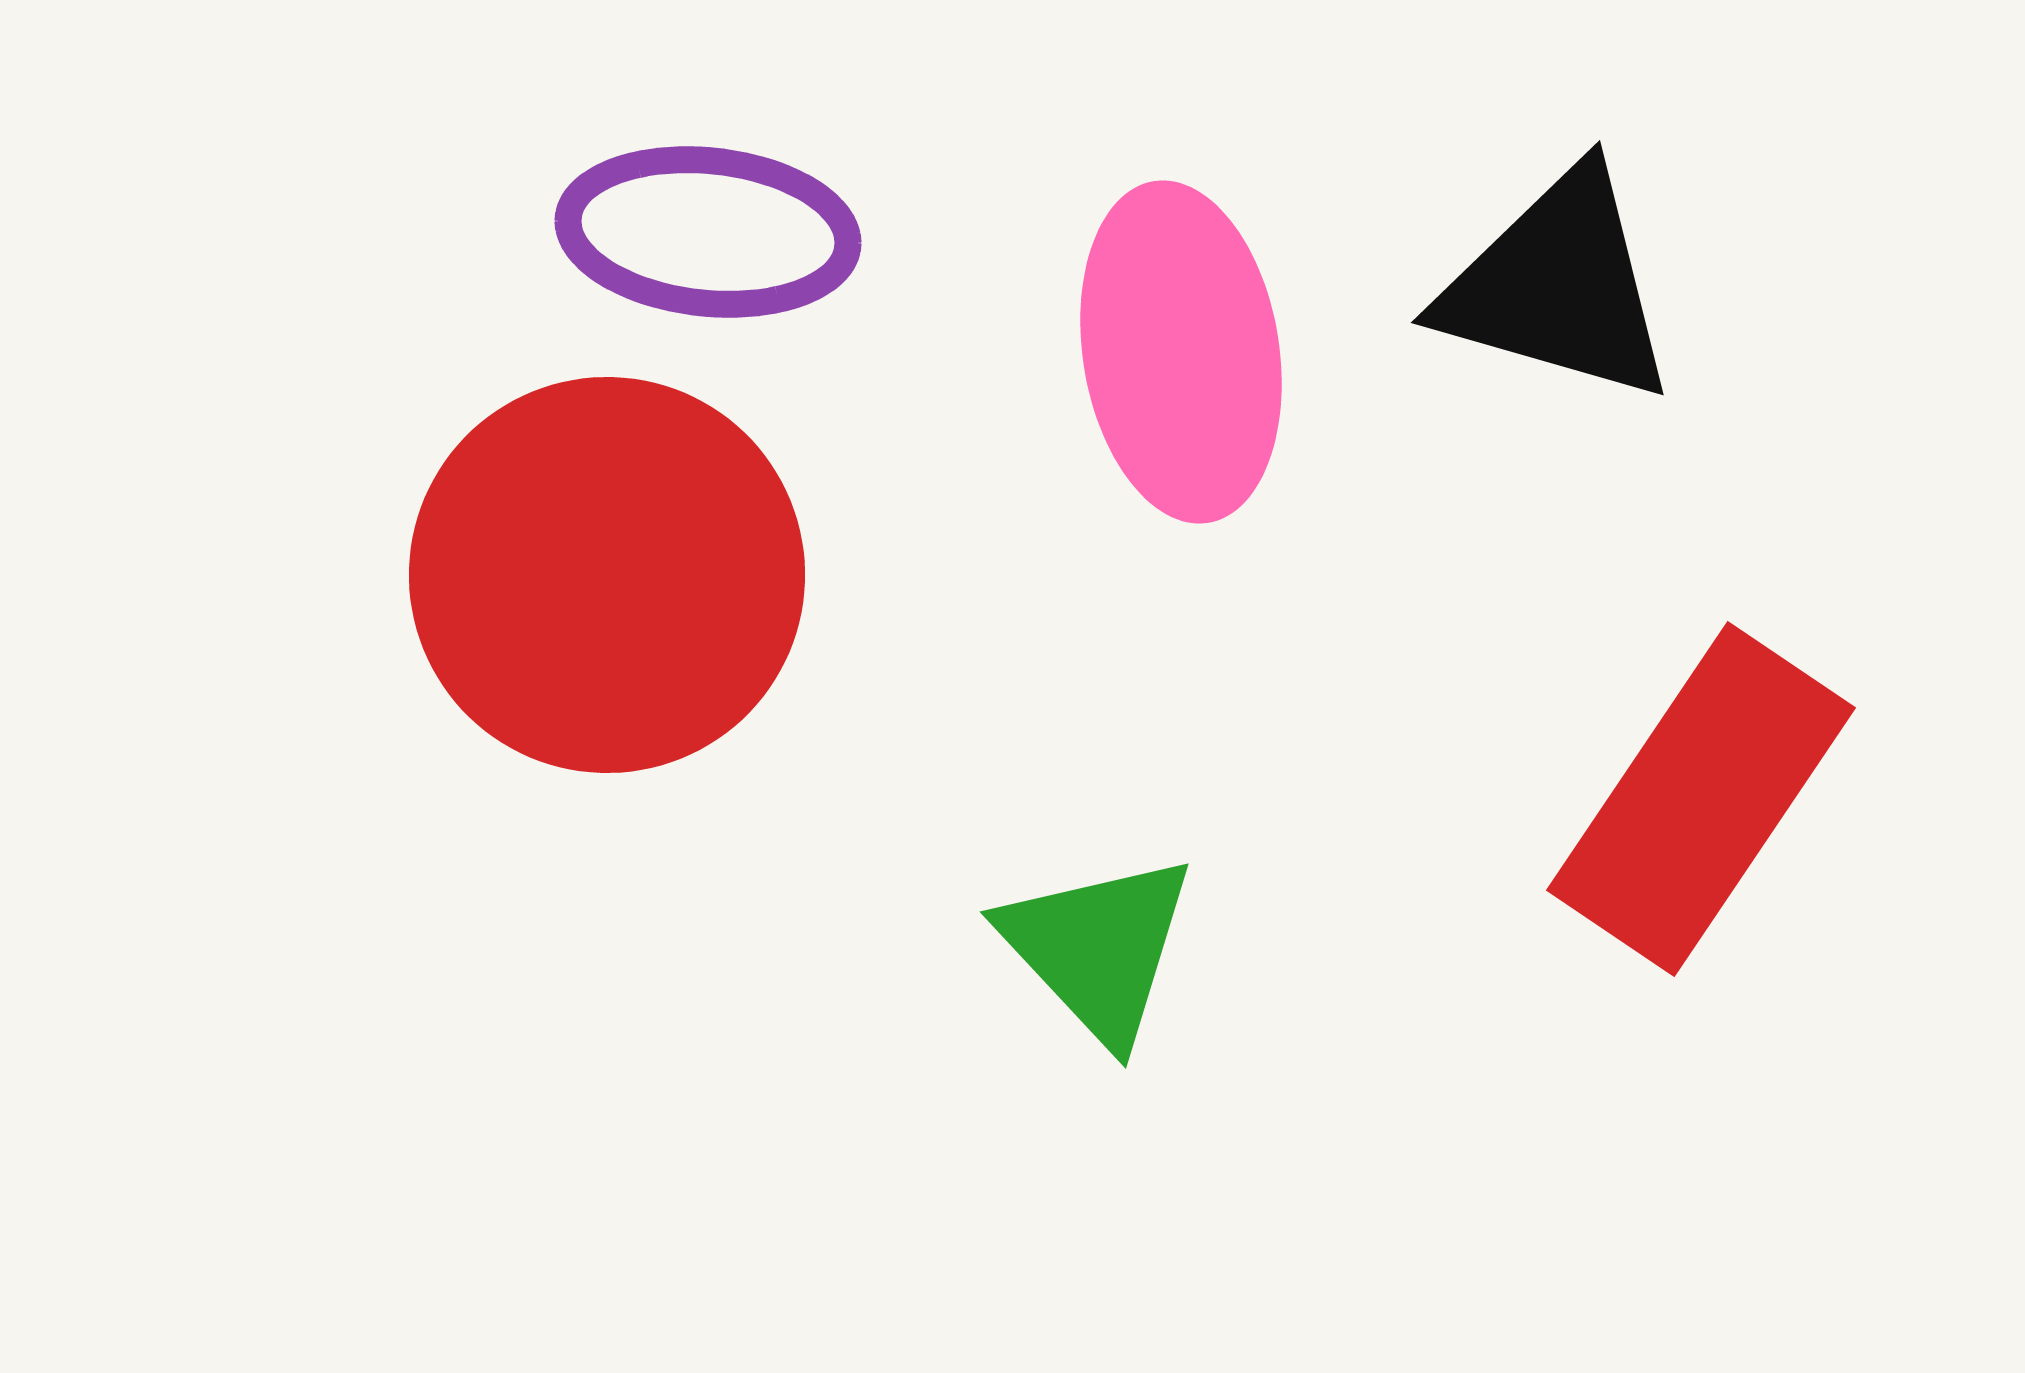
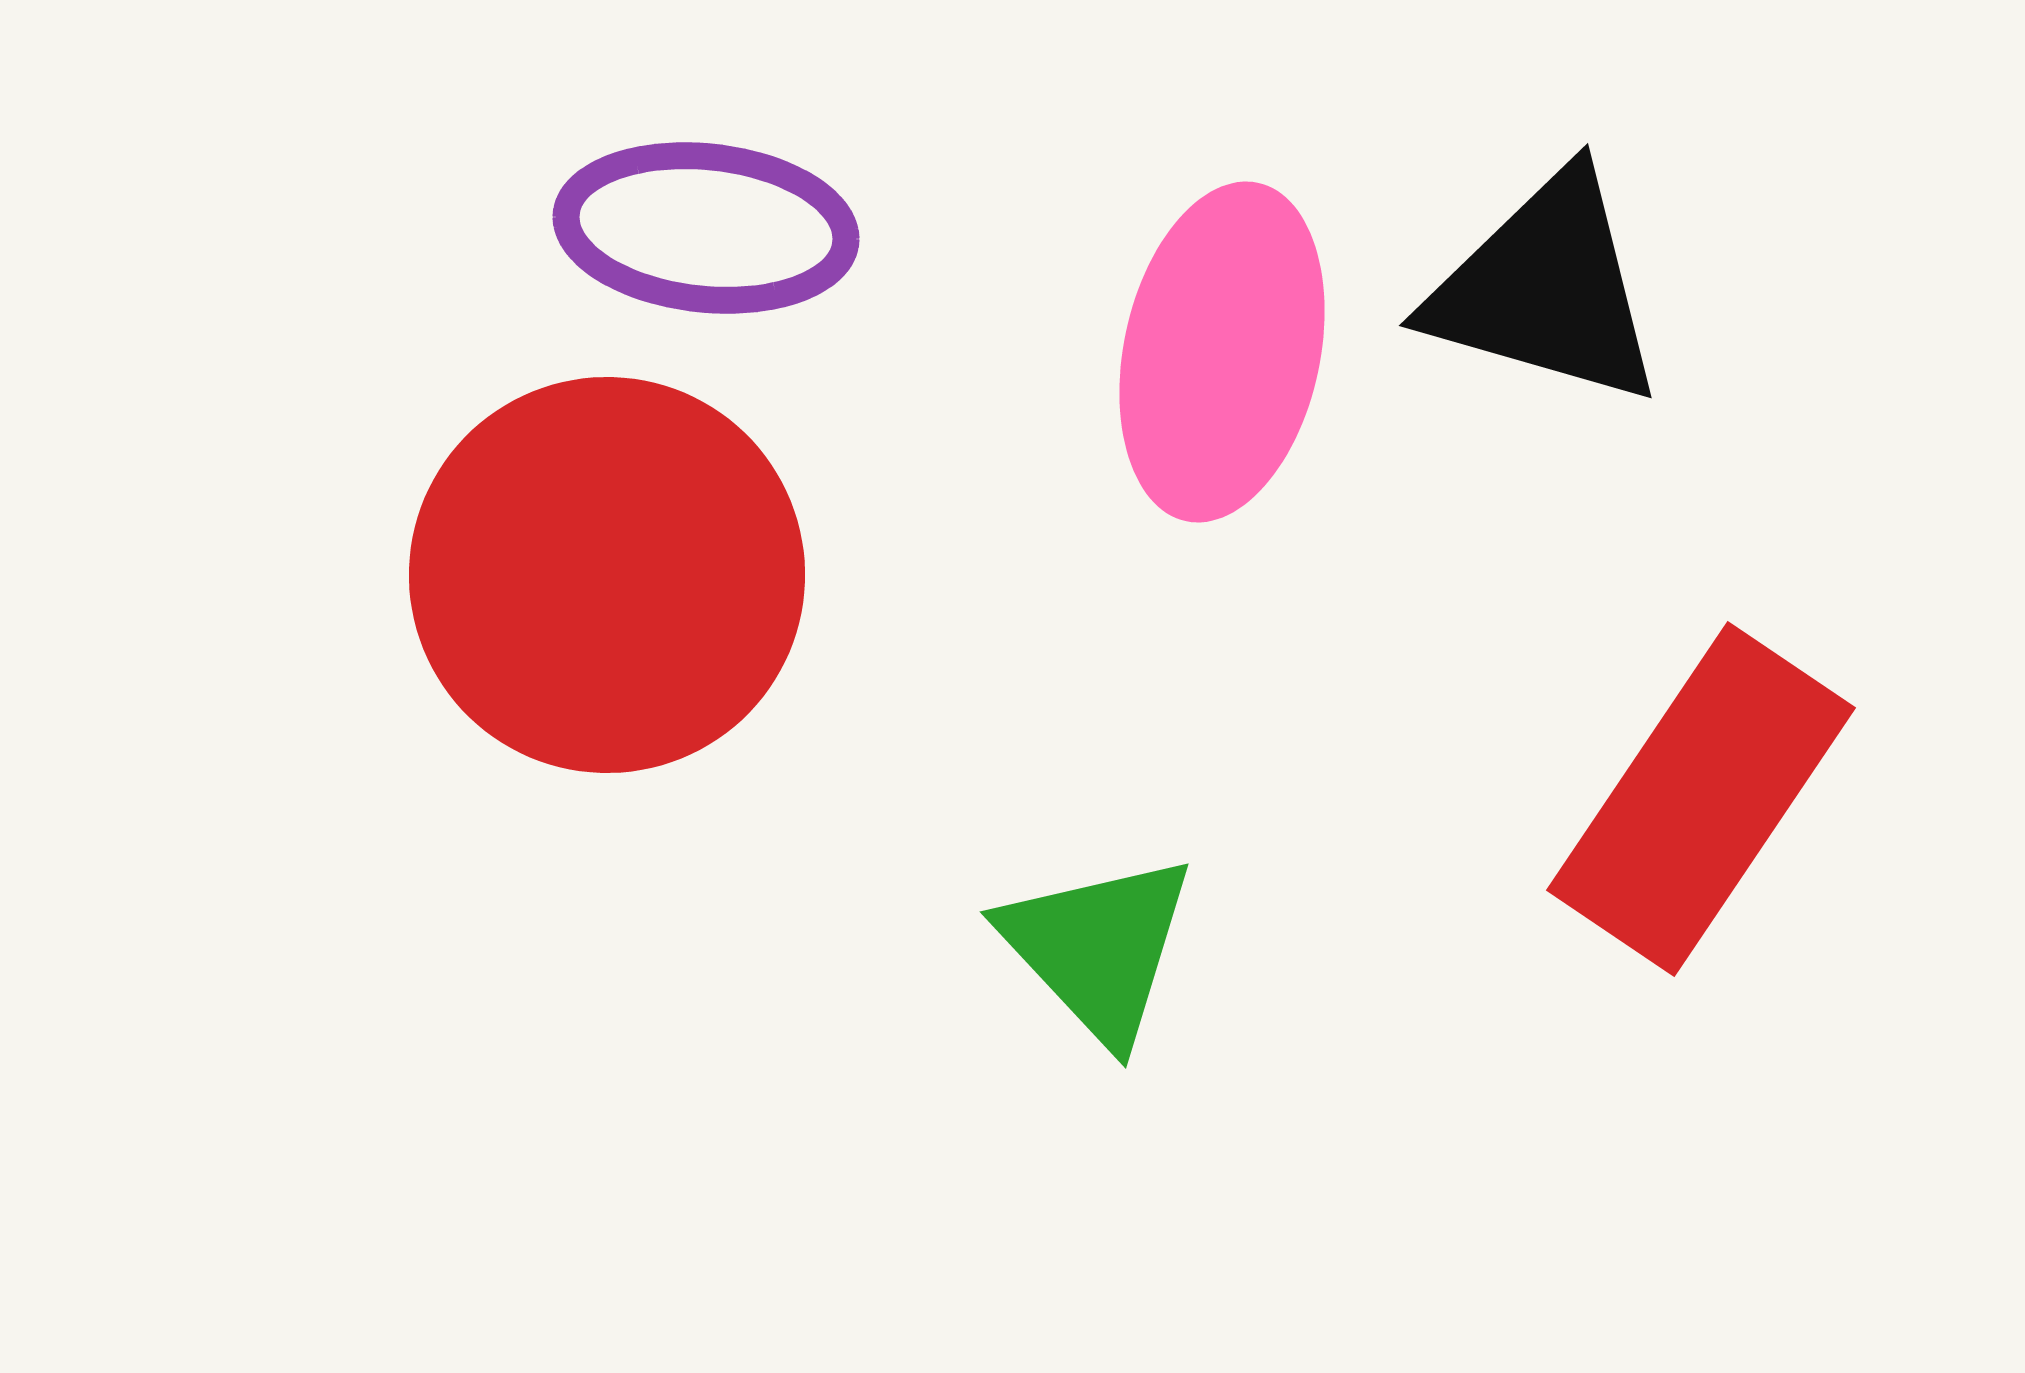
purple ellipse: moved 2 px left, 4 px up
black triangle: moved 12 px left, 3 px down
pink ellipse: moved 41 px right; rotated 21 degrees clockwise
